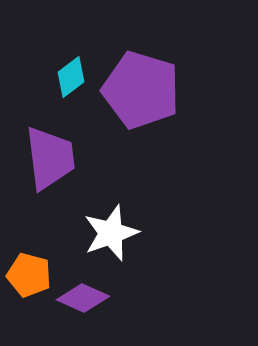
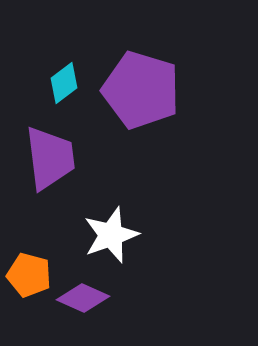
cyan diamond: moved 7 px left, 6 px down
white star: moved 2 px down
